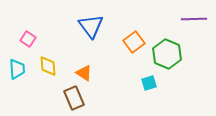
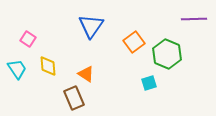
blue triangle: rotated 12 degrees clockwise
cyan trapezoid: rotated 30 degrees counterclockwise
orange triangle: moved 2 px right, 1 px down
